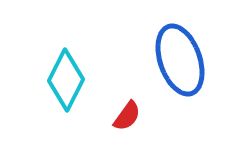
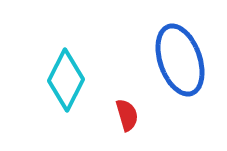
red semicircle: moved 1 px up; rotated 52 degrees counterclockwise
